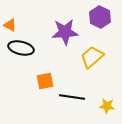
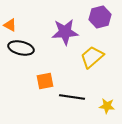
purple hexagon: rotated 20 degrees clockwise
